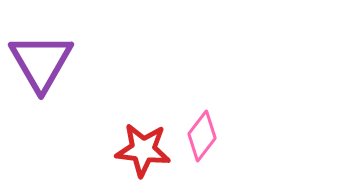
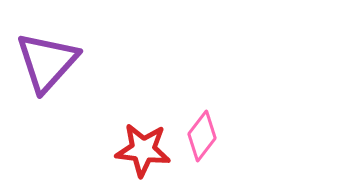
purple triangle: moved 6 px right; rotated 12 degrees clockwise
